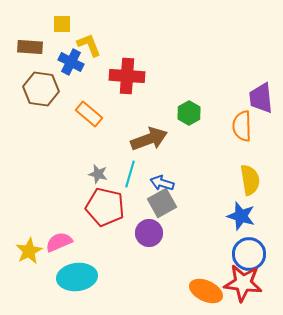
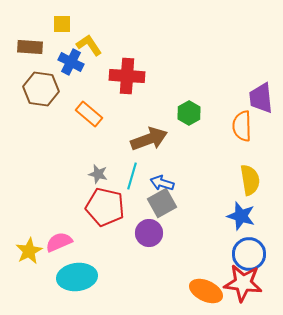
yellow L-shape: rotated 12 degrees counterclockwise
cyan line: moved 2 px right, 2 px down
